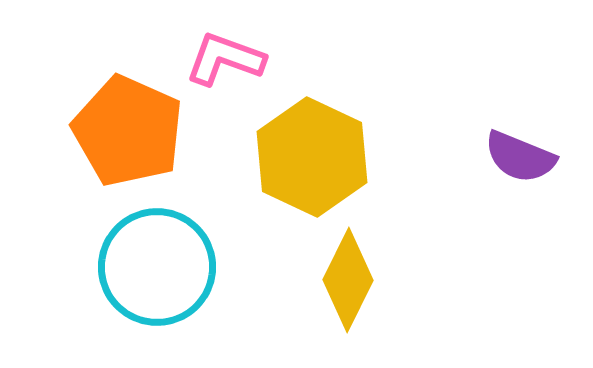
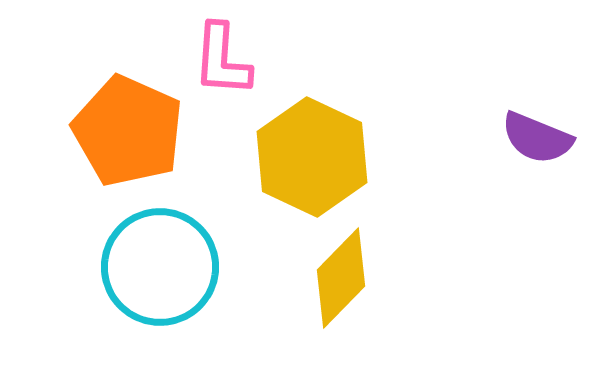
pink L-shape: moved 3 px left, 1 px down; rotated 106 degrees counterclockwise
purple semicircle: moved 17 px right, 19 px up
cyan circle: moved 3 px right
yellow diamond: moved 7 px left, 2 px up; rotated 18 degrees clockwise
